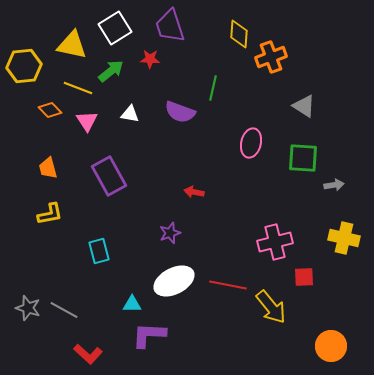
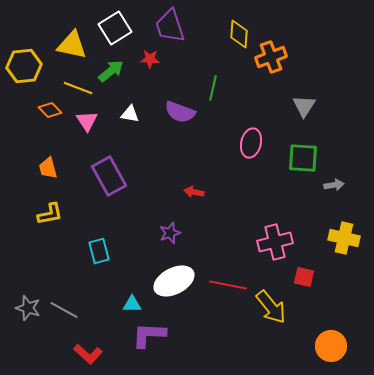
gray triangle: rotated 30 degrees clockwise
red square: rotated 15 degrees clockwise
